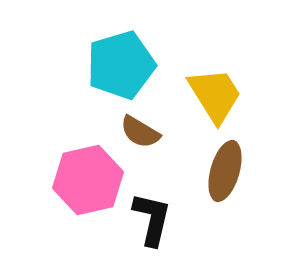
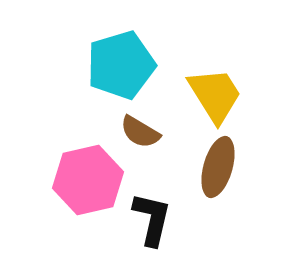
brown ellipse: moved 7 px left, 4 px up
